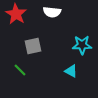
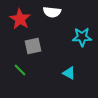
red star: moved 4 px right, 5 px down
cyan star: moved 8 px up
cyan triangle: moved 2 px left, 2 px down
